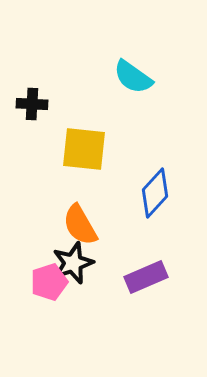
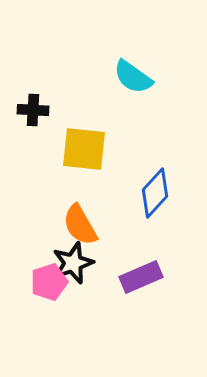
black cross: moved 1 px right, 6 px down
purple rectangle: moved 5 px left
